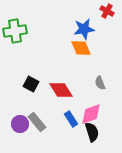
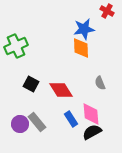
green cross: moved 1 px right, 15 px down; rotated 15 degrees counterclockwise
orange diamond: rotated 20 degrees clockwise
pink diamond: rotated 75 degrees counterclockwise
black semicircle: rotated 102 degrees counterclockwise
